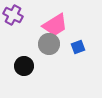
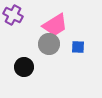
blue square: rotated 24 degrees clockwise
black circle: moved 1 px down
